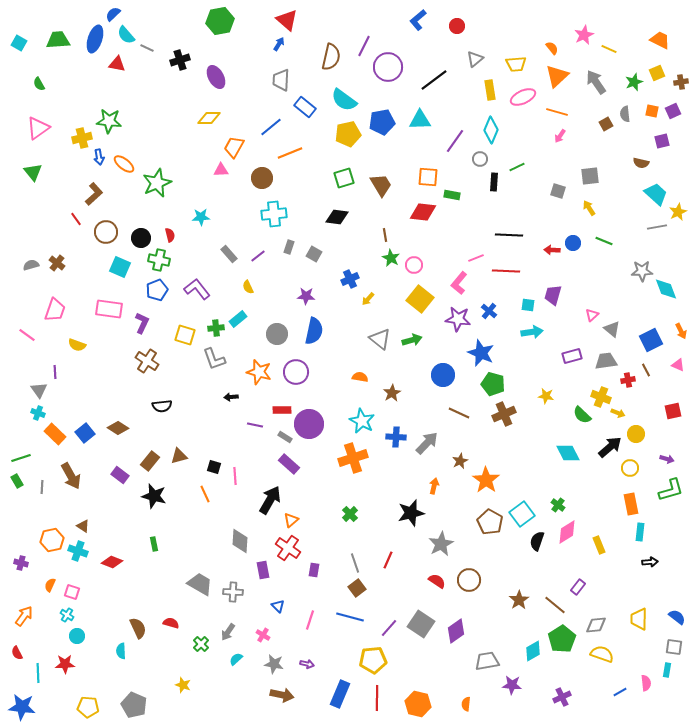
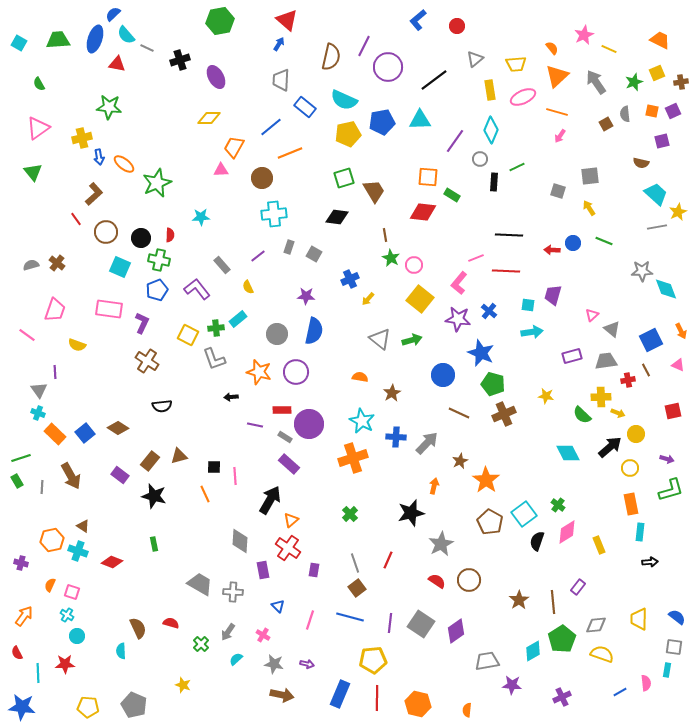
cyan semicircle at (344, 100): rotated 12 degrees counterclockwise
green star at (109, 121): moved 14 px up
brown trapezoid at (381, 185): moved 7 px left, 6 px down
green rectangle at (452, 195): rotated 21 degrees clockwise
red semicircle at (170, 235): rotated 16 degrees clockwise
gray rectangle at (229, 254): moved 7 px left, 11 px down
yellow square at (185, 335): moved 3 px right; rotated 10 degrees clockwise
yellow cross at (601, 397): rotated 24 degrees counterclockwise
black square at (214, 467): rotated 16 degrees counterclockwise
cyan square at (522, 514): moved 2 px right
brown line at (555, 605): moved 2 px left, 3 px up; rotated 45 degrees clockwise
purple line at (389, 628): moved 1 px right, 5 px up; rotated 36 degrees counterclockwise
orange semicircle at (466, 704): moved 1 px right, 6 px down
